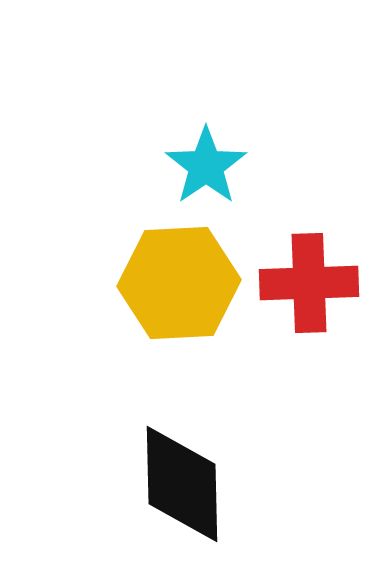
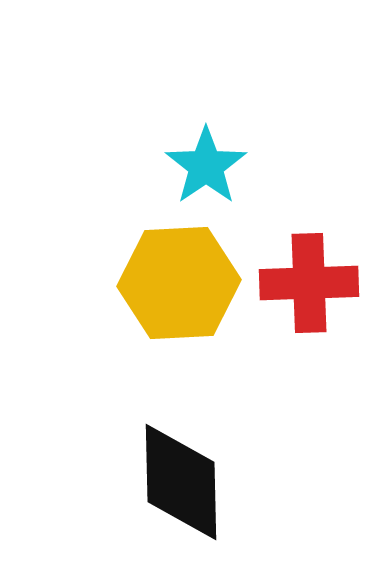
black diamond: moved 1 px left, 2 px up
